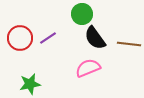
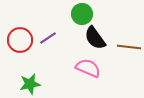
red circle: moved 2 px down
brown line: moved 3 px down
pink semicircle: rotated 45 degrees clockwise
